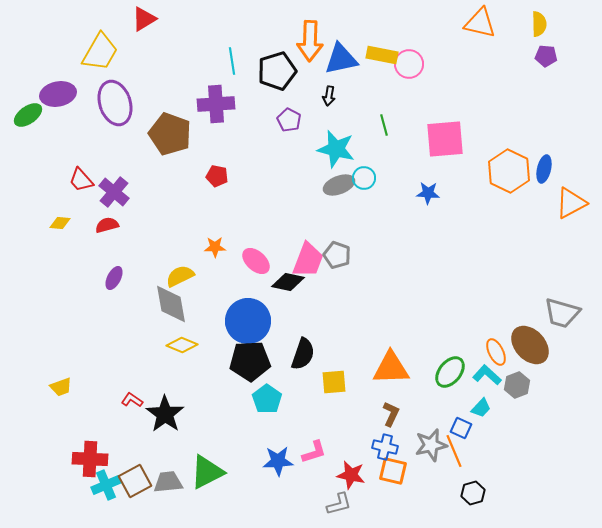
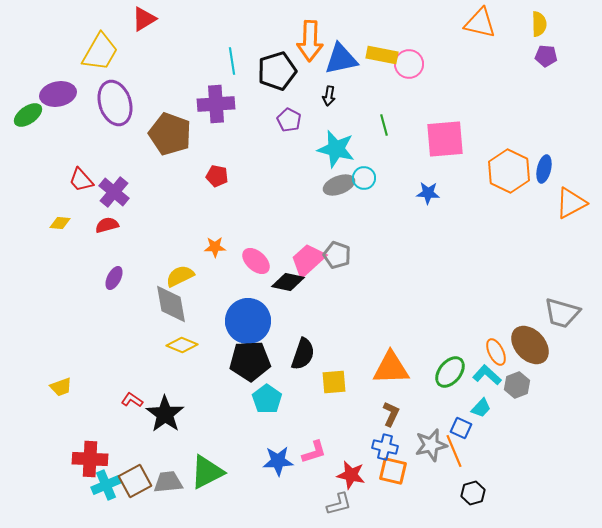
pink trapezoid at (308, 260): rotated 153 degrees counterclockwise
